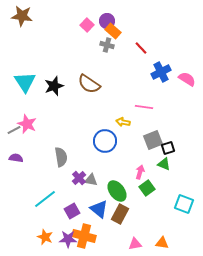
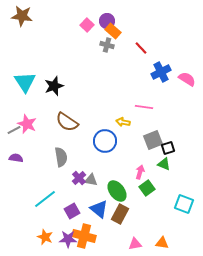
brown semicircle: moved 22 px left, 38 px down
